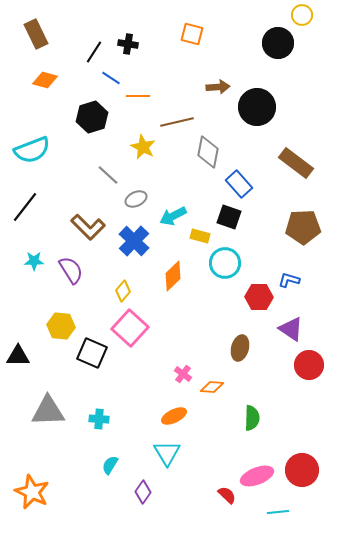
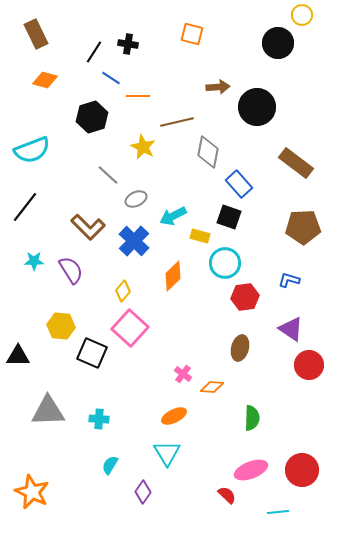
red hexagon at (259, 297): moved 14 px left; rotated 8 degrees counterclockwise
pink ellipse at (257, 476): moved 6 px left, 6 px up
